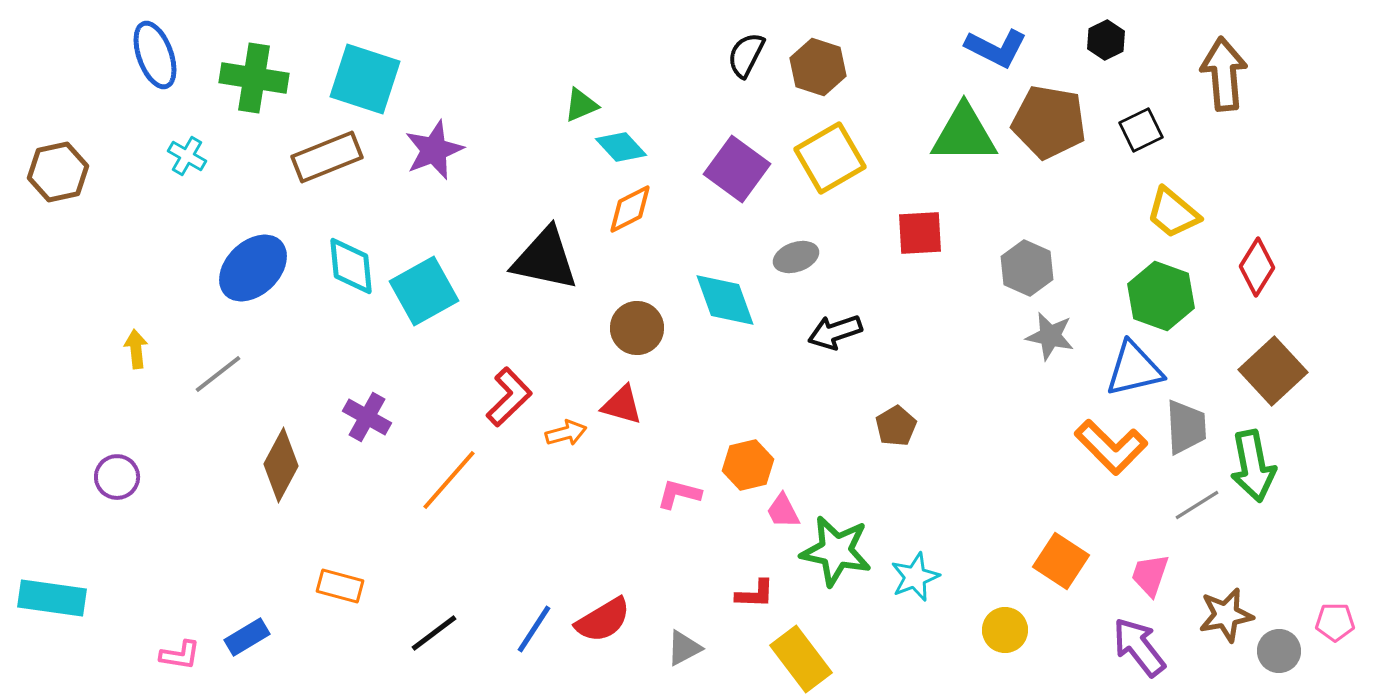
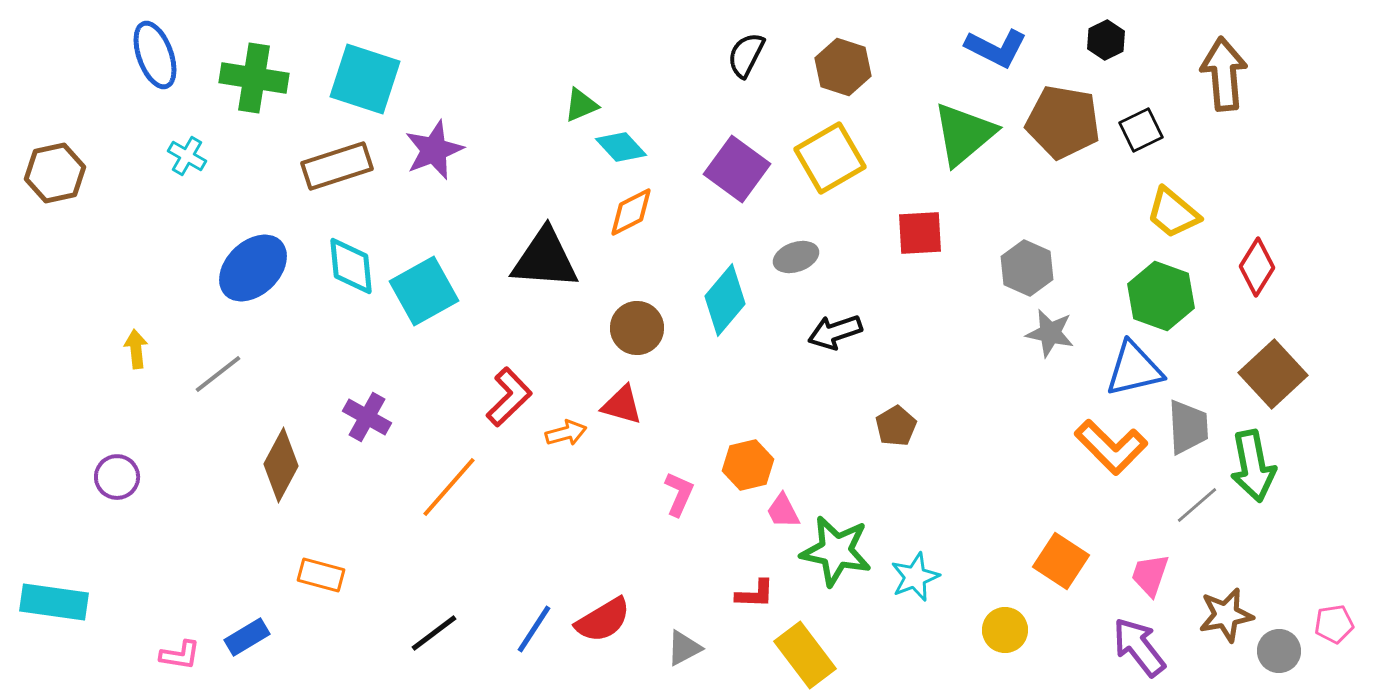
brown hexagon at (818, 67): moved 25 px right
brown pentagon at (1049, 122): moved 14 px right
green triangle at (964, 134): rotated 40 degrees counterclockwise
brown rectangle at (327, 157): moved 10 px right, 9 px down; rotated 4 degrees clockwise
brown hexagon at (58, 172): moved 3 px left, 1 px down
orange diamond at (630, 209): moved 1 px right, 3 px down
black triangle at (545, 259): rotated 8 degrees counterclockwise
cyan diamond at (725, 300): rotated 60 degrees clockwise
gray star at (1050, 336): moved 3 px up
brown square at (1273, 371): moved 3 px down
gray trapezoid at (1186, 427): moved 2 px right
orange line at (449, 480): moved 7 px down
pink L-shape at (679, 494): rotated 99 degrees clockwise
gray line at (1197, 505): rotated 9 degrees counterclockwise
orange rectangle at (340, 586): moved 19 px left, 11 px up
cyan rectangle at (52, 598): moved 2 px right, 4 px down
pink pentagon at (1335, 622): moved 1 px left, 2 px down; rotated 9 degrees counterclockwise
yellow rectangle at (801, 659): moved 4 px right, 4 px up
